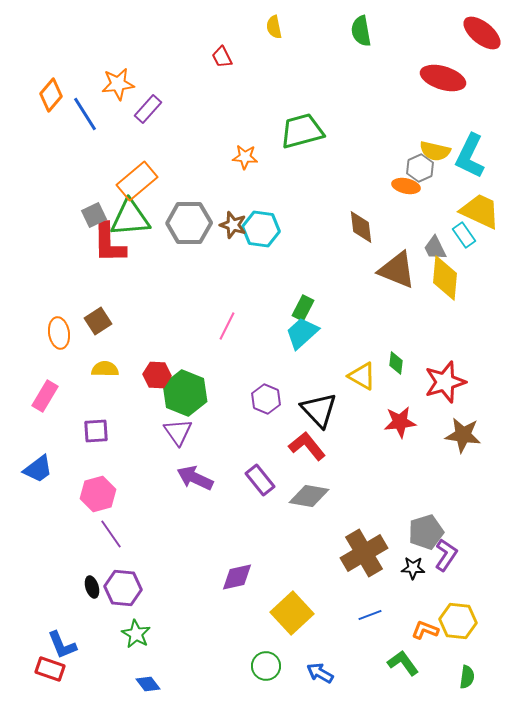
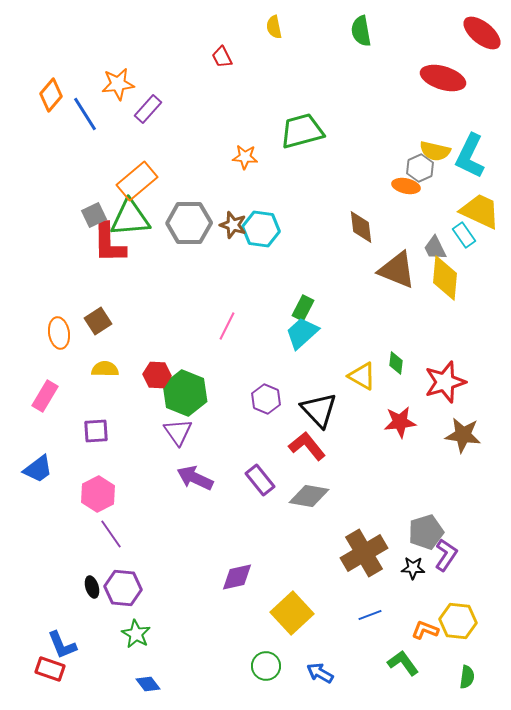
pink hexagon at (98, 494): rotated 12 degrees counterclockwise
